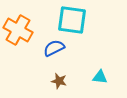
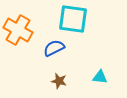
cyan square: moved 1 px right, 1 px up
